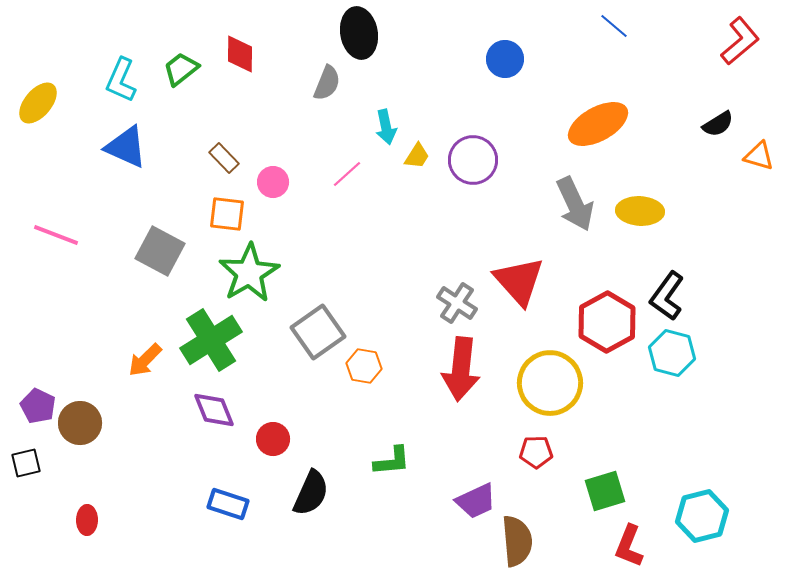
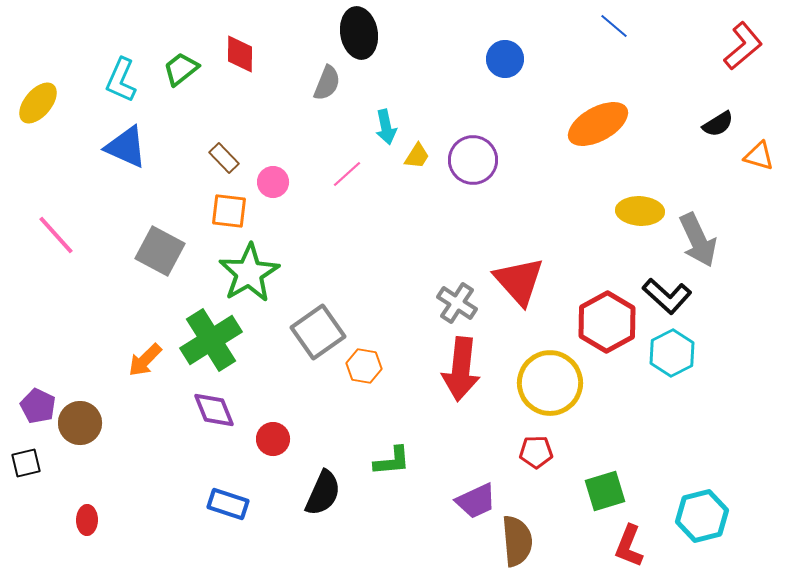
red L-shape at (740, 41): moved 3 px right, 5 px down
gray arrow at (575, 204): moved 123 px right, 36 px down
orange square at (227, 214): moved 2 px right, 3 px up
pink line at (56, 235): rotated 27 degrees clockwise
black L-shape at (667, 296): rotated 84 degrees counterclockwise
cyan hexagon at (672, 353): rotated 18 degrees clockwise
black semicircle at (311, 493): moved 12 px right
